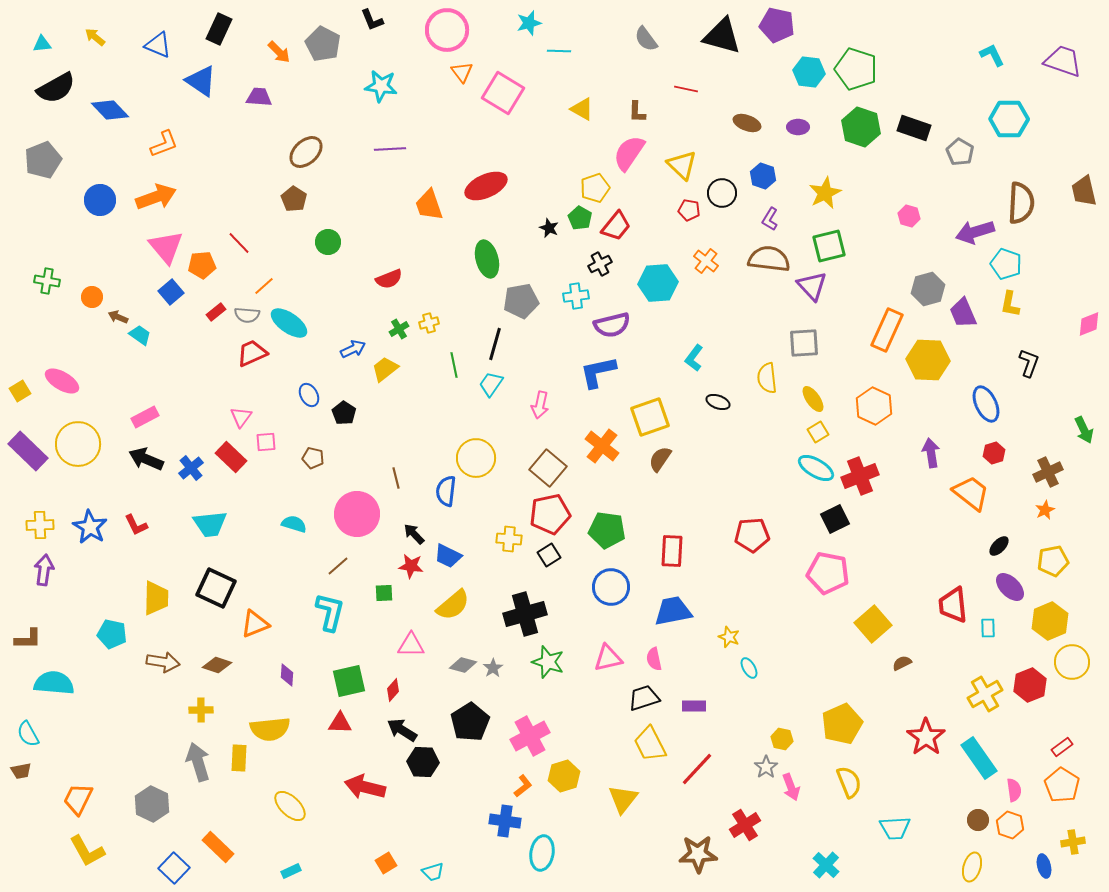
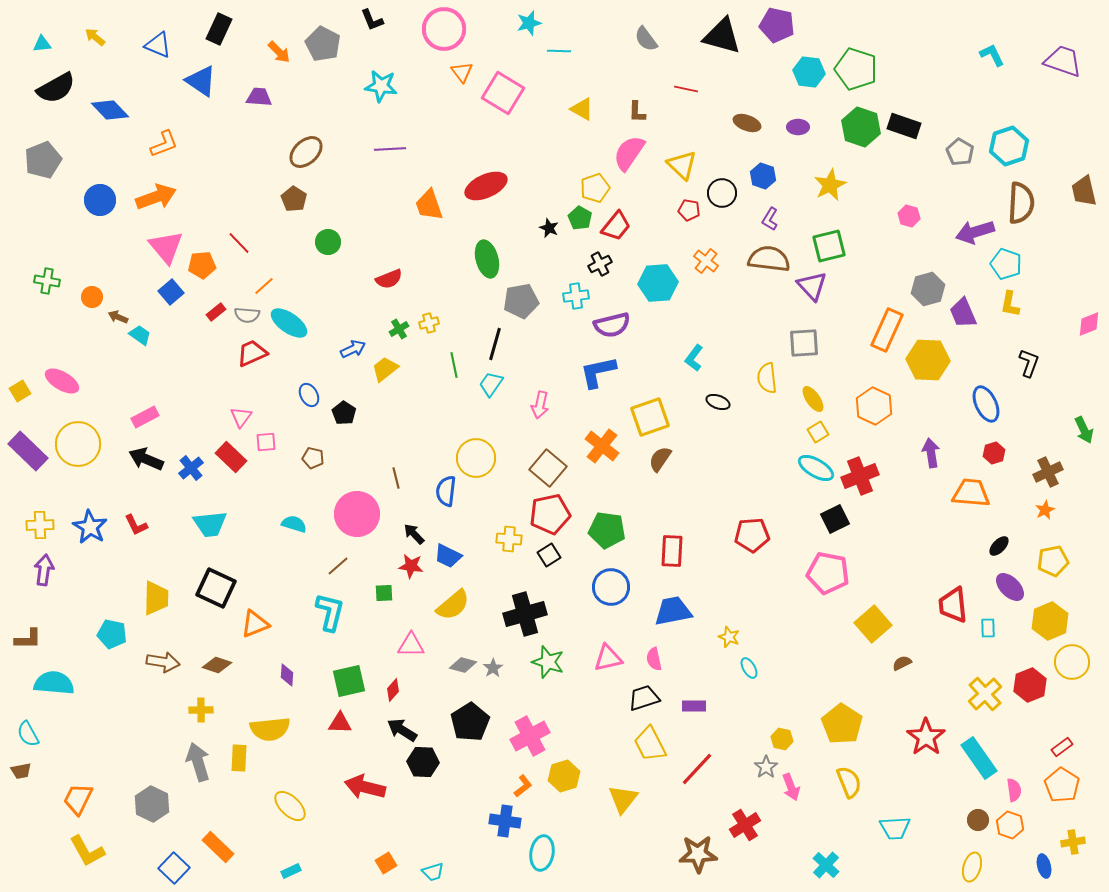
pink circle at (447, 30): moved 3 px left, 1 px up
cyan hexagon at (1009, 119): moved 27 px down; rotated 18 degrees counterclockwise
black rectangle at (914, 128): moved 10 px left, 2 px up
yellow star at (825, 193): moved 5 px right, 8 px up
orange trapezoid at (971, 493): rotated 33 degrees counterclockwise
yellow cross at (985, 694): rotated 12 degrees counterclockwise
yellow pentagon at (842, 724): rotated 15 degrees counterclockwise
